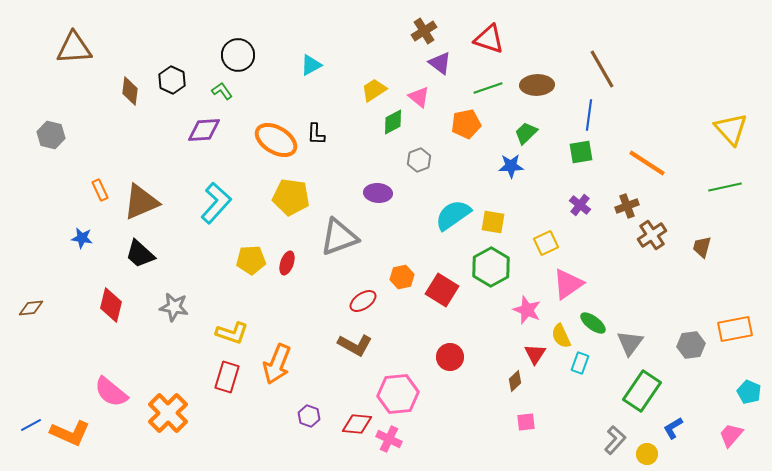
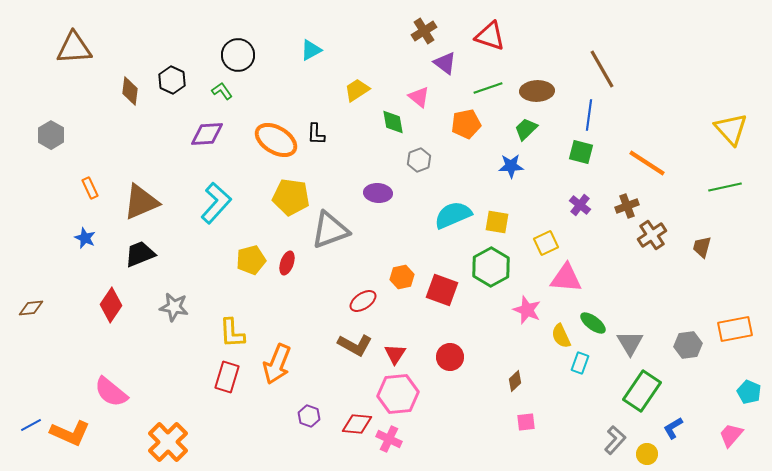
red triangle at (489, 39): moved 1 px right, 3 px up
purple triangle at (440, 63): moved 5 px right
cyan triangle at (311, 65): moved 15 px up
brown ellipse at (537, 85): moved 6 px down
yellow trapezoid at (374, 90): moved 17 px left
green diamond at (393, 122): rotated 72 degrees counterclockwise
purple diamond at (204, 130): moved 3 px right, 4 px down
green trapezoid at (526, 133): moved 4 px up
gray hexagon at (51, 135): rotated 16 degrees clockwise
green square at (581, 152): rotated 25 degrees clockwise
orange rectangle at (100, 190): moved 10 px left, 2 px up
cyan semicircle at (453, 215): rotated 12 degrees clockwise
yellow square at (493, 222): moved 4 px right
gray triangle at (339, 237): moved 9 px left, 7 px up
blue star at (82, 238): moved 3 px right; rotated 15 degrees clockwise
black trapezoid at (140, 254): rotated 116 degrees clockwise
yellow pentagon at (251, 260): rotated 12 degrees counterclockwise
pink triangle at (568, 284): moved 2 px left, 6 px up; rotated 40 degrees clockwise
red square at (442, 290): rotated 12 degrees counterclockwise
red diamond at (111, 305): rotated 20 degrees clockwise
yellow L-shape at (232, 333): rotated 68 degrees clockwise
gray triangle at (630, 343): rotated 8 degrees counterclockwise
gray hexagon at (691, 345): moved 3 px left
red triangle at (535, 354): moved 140 px left
orange cross at (168, 413): moved 29 px down
